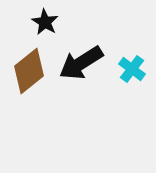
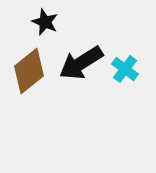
black star: rotated 8 degrees counterclockwise
cyan cross: moved 7 px left
